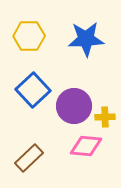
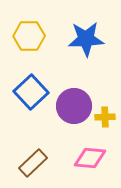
blue square: moved 2 px left, 2 px down
pink diamond: moved 4 px right, 12 px down
brown rectangle: moved 4 px right, 5 px down
